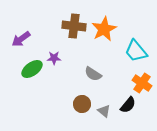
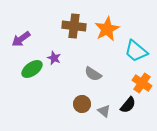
orange star: moved 3 px right
cyan trapezoid: rotated 10 degrees counterclockwise
purple star: rotated 24 degrees clockwise
